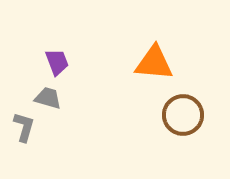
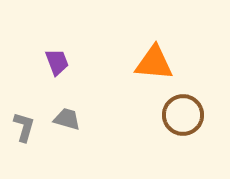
gray trapezoid: moved 19 px right, 21 px down
